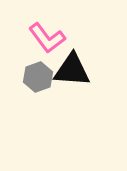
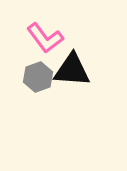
pink L-shape: moved 2 px left
